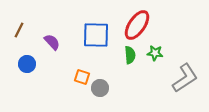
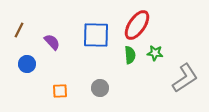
orange square: moved 22 px left, 14 px down; rotated 21 degrees counterclockwise
